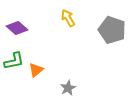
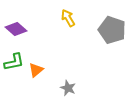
purple diamond: moved 1 px left, 1 px down
green L-shape: moved 1 px down
gray star: rotated 21 degrees counterclockwise
